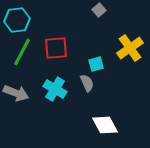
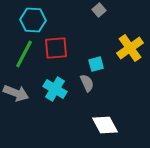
cyan hexagon: moved 16 px right; rotated 10 degrees clockwise
green line: moved 2 px right, 2 px down
